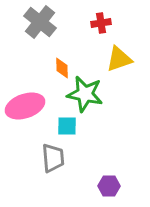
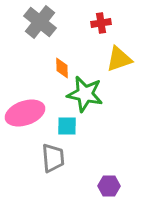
pink ellipse: moved 7 px down
